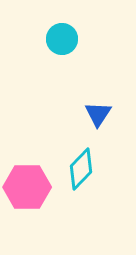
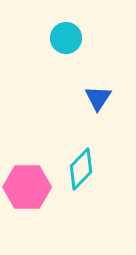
cyan circle: moved 4 px right, 1 px up
blue triangle: moved 16 px up
